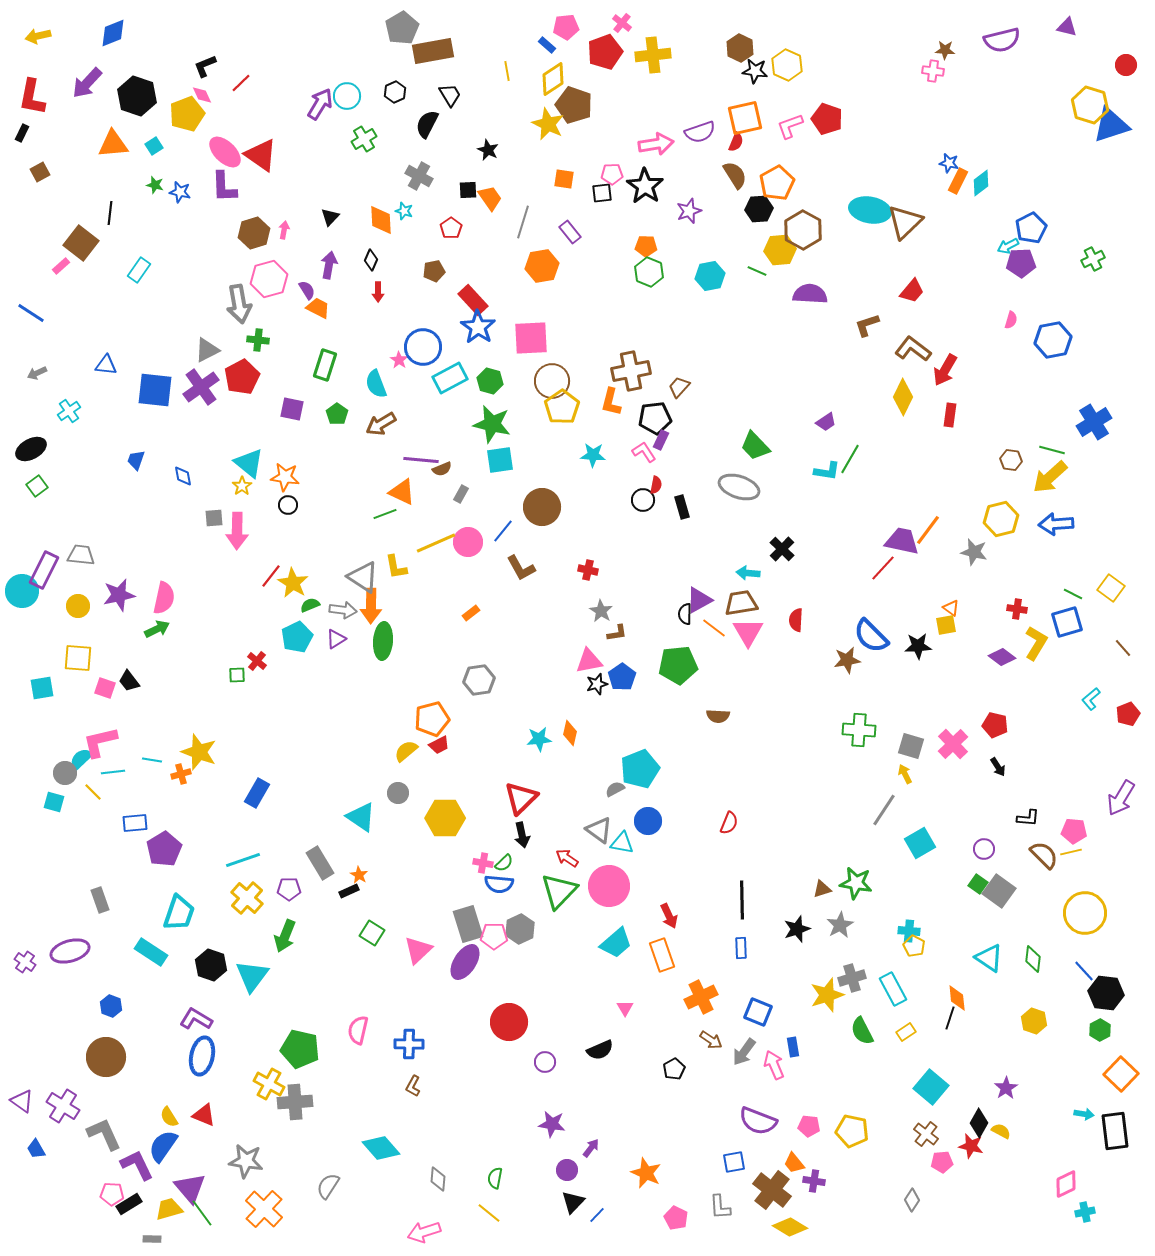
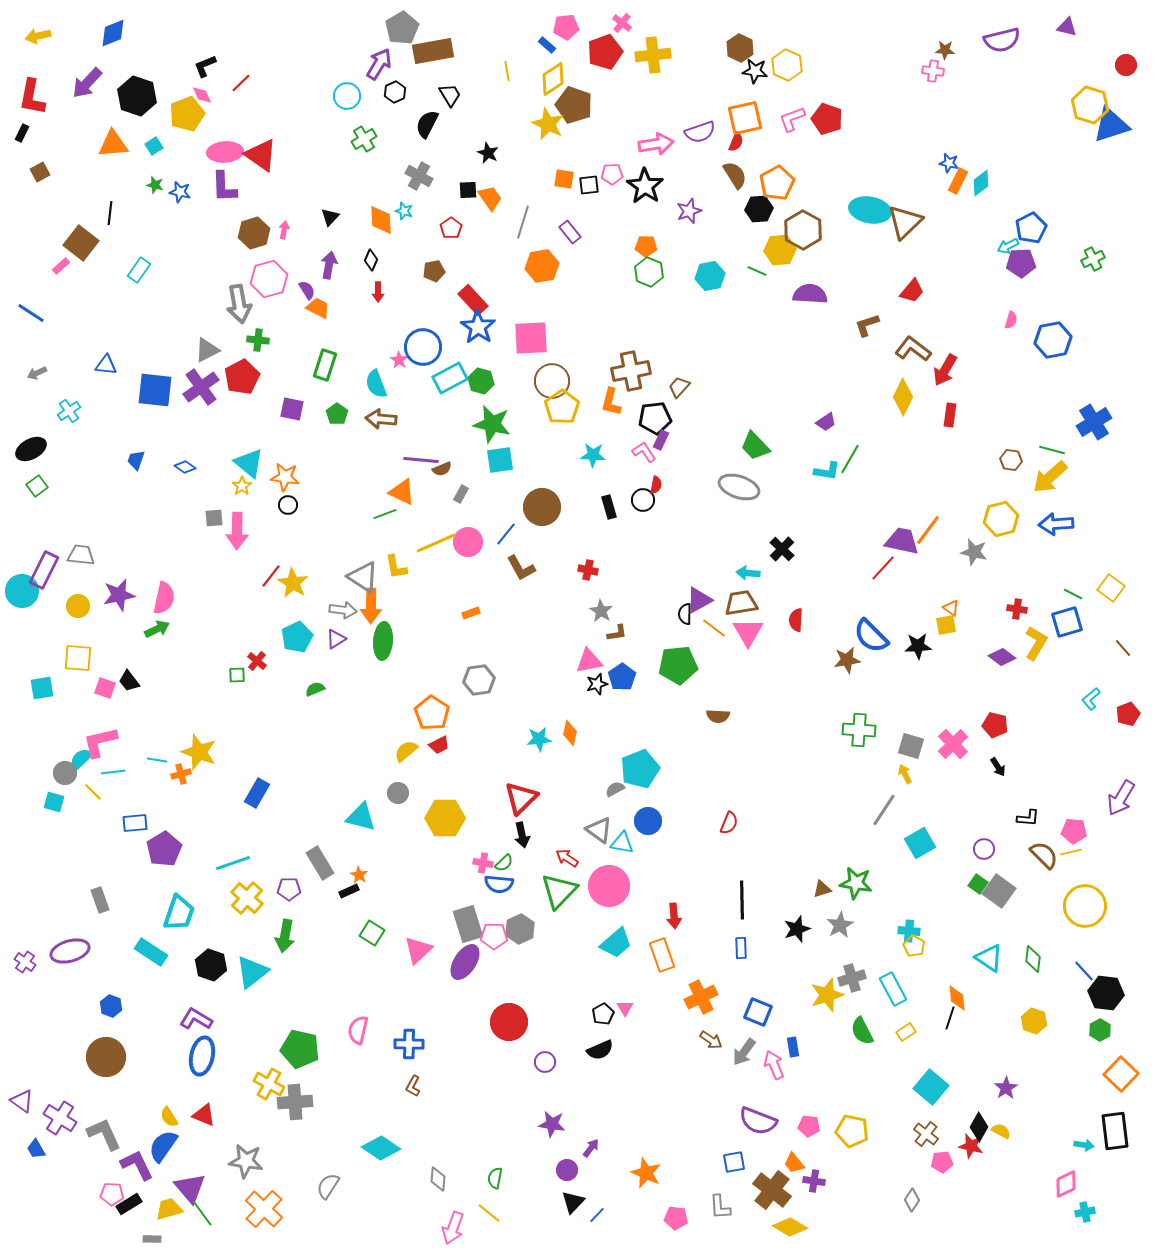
purple arrow at (320, 104): moved 59 px right, 40 px up
pink L-shape at (790, 126): moved 2 px right, 7 px up
black star at (488, 150): moved 3 px down
pink ellipse at (225, 152): rotated 48 degrees counterclockwise
black square at (602, 193): moved 13 px left, 8 px up
green hexagon at (490, 381): moved 9 px left
brown arrow at (381, 424): moved 5 px up; rotated 36 degrees clockwise
blue diamond at (183, 476): moved 2 px right, 9 px up; rotated 45 degrees counterclockwise
black rectangle at (682, 507): moved 73 px left
blue line at (503, 531): moved 3 px right, 3 px down
green semicircle at (310, 605): moved 5 px right, 84 px down
orange rectangle at (471, 613): rotated 18 degrees clockwise
orange pentagon at (432, 719): moved 6 px up; rotated 24 degrees counterclockwise
cyan line at (152, 760): moved 5 px right
cyan triangle at (361, 817): rotated 20 degrees counterclockwise
cyan line at (243, 860): moved 10 px left, 3 px down
yellow circle at (1085, 913): moved 7 px up
red arrow at (669, 916): moved 5 px right; rotated 20 degrees clockwise
green arrow at (285, 936): rotated 12 degrees counterclockwise
cyan triangle at (252, 976): moved 4 px up; rotated 15 degrees clockwise
black pentagon at (674, 1069): moved 71 px left, 55 px up
purple cross at (63, 1106): moved 3 px left, 12 px down
cyan arrow at (1084, 1114): moved 31 px down
black diamond at (979, 1123): moved 4 px down
cyan diamond at (381, 1148): rotated 15 degrees counterclockwise
pink pentagon at (676, 1218): rotated 20 degrees counterclockwise
pink arrow at (424, 1232): moved 29 px right, 4 px up; rotated 52 degrees counterclockwise
